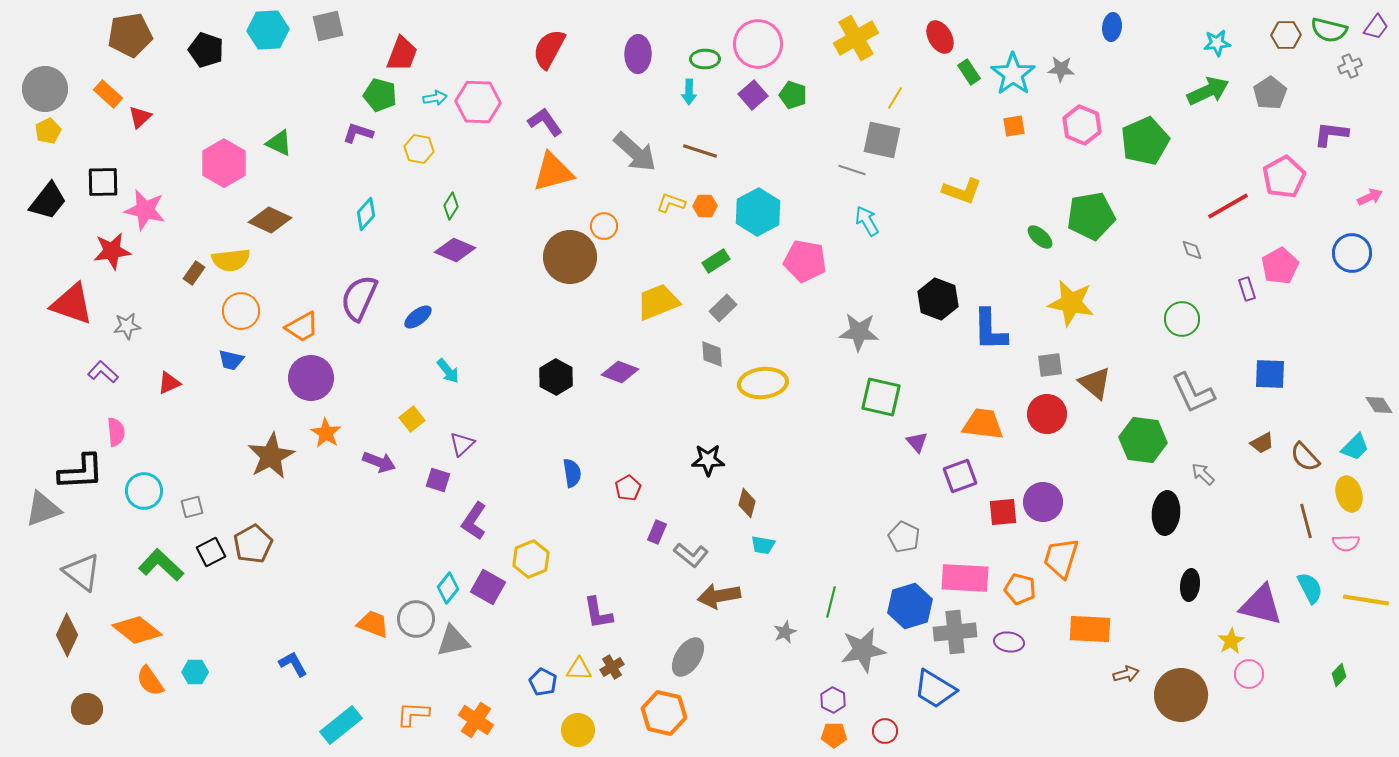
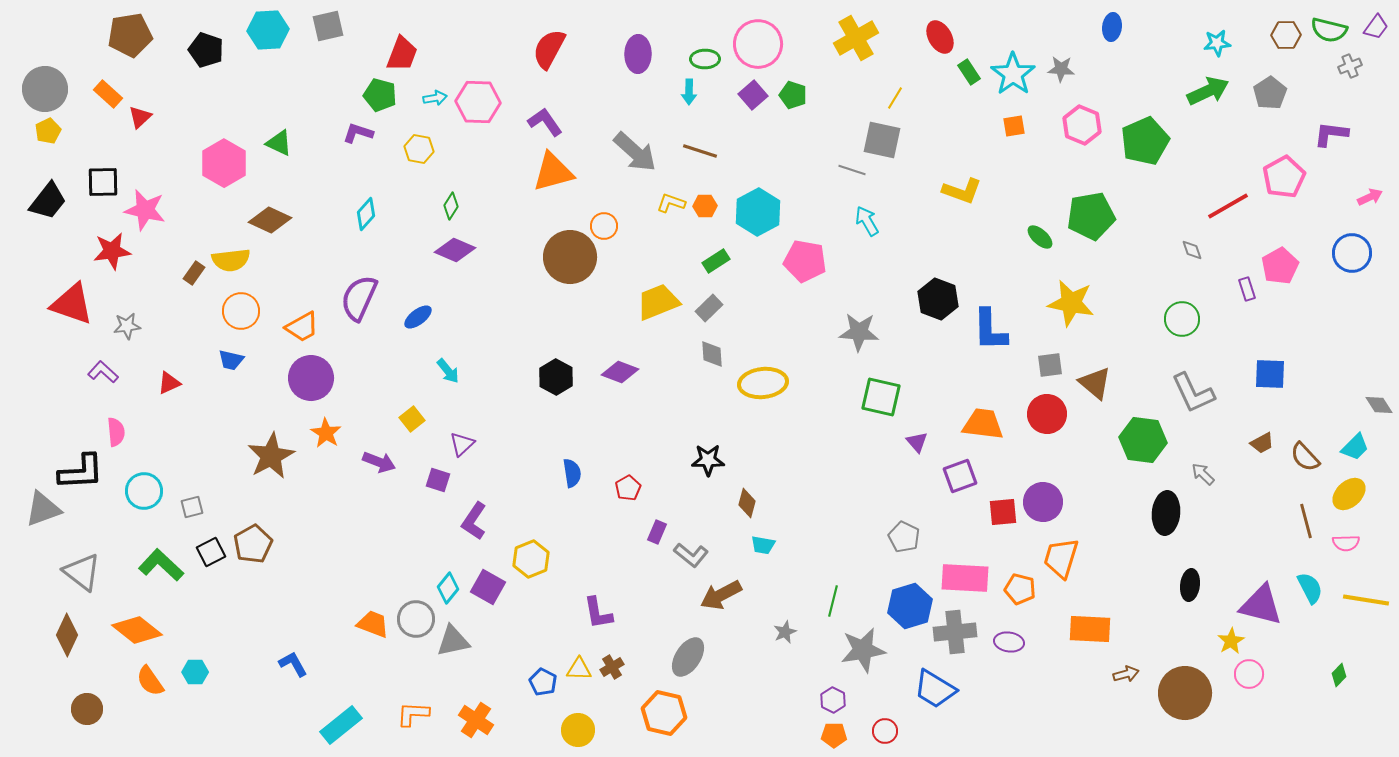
gray rectangle at (723, 308): moved 14 px left
yellow ellipse at (1349, 494): rotated 64 degrees clockwise
brown arrow at (719, 596): moved 2 px right, 1 px up; rotated 18 degrees counterclockwise
green line at (831, 602): moved 2 px right, 1 px up
brown circle at (1181, 695): moved 4 px right, 2 px up
